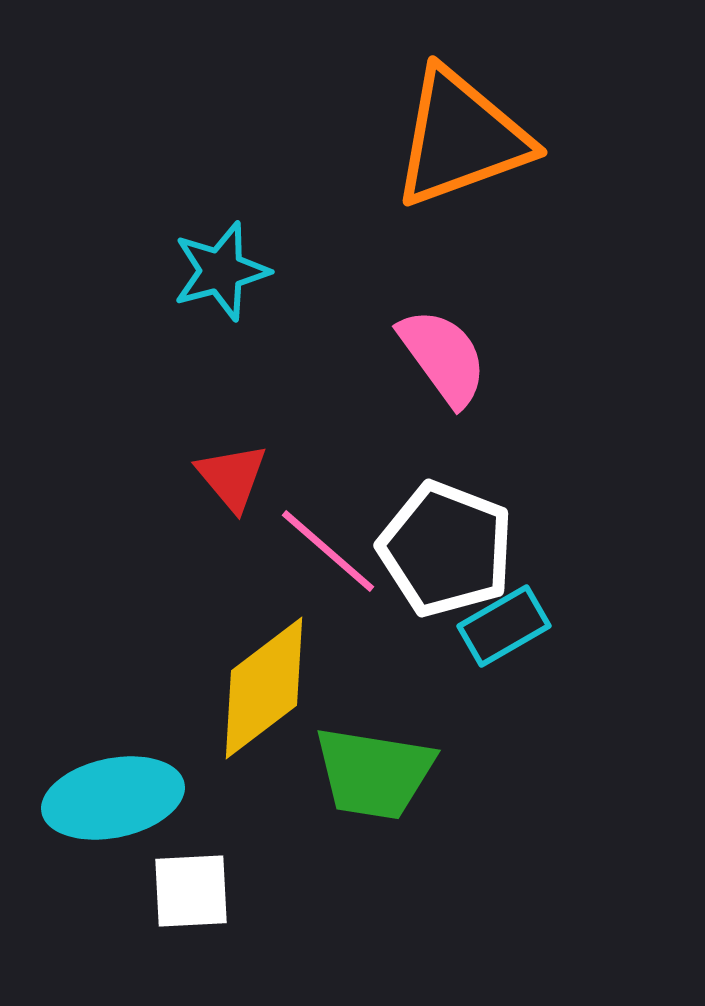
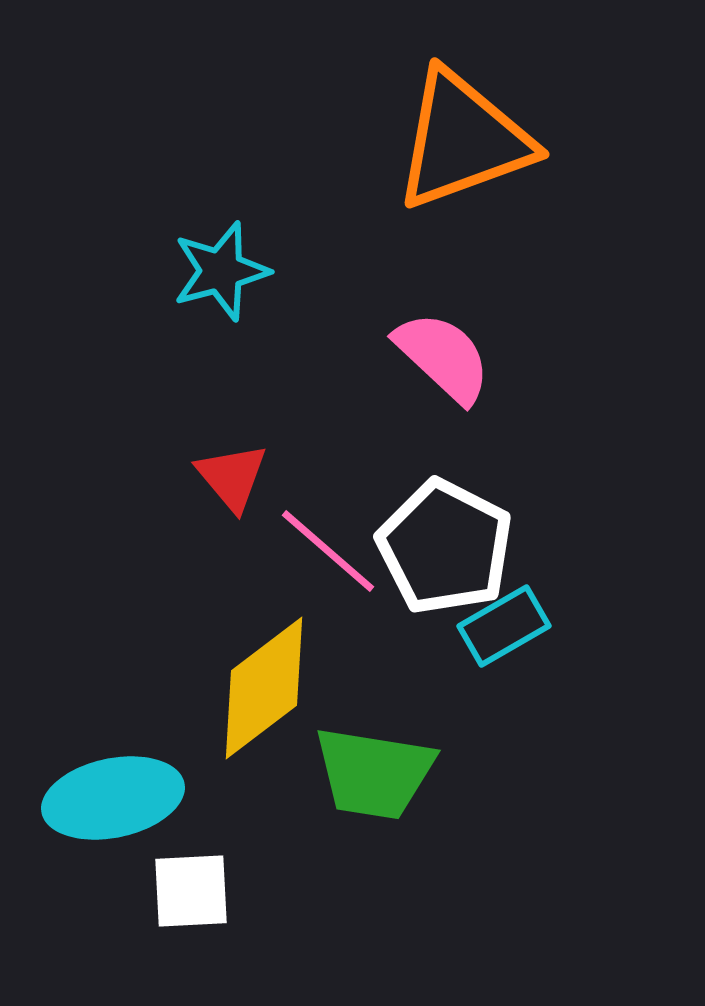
orange triangle: moved 2 px right, 2 px down
pink semicircle: rotated 11 degrees counterclockwise
white pentagon: moved 1 px left, 2 px up; rotated 6 degrees clockwise
